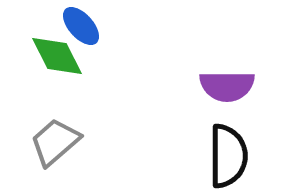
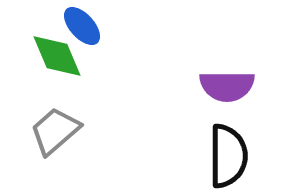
blue ellipse: moved 1 px right
green diamond: rotated 4 degrees clockwise
gray trapezoid: moved 11 px up
